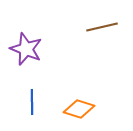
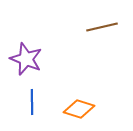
purple star: moved 10 px down
